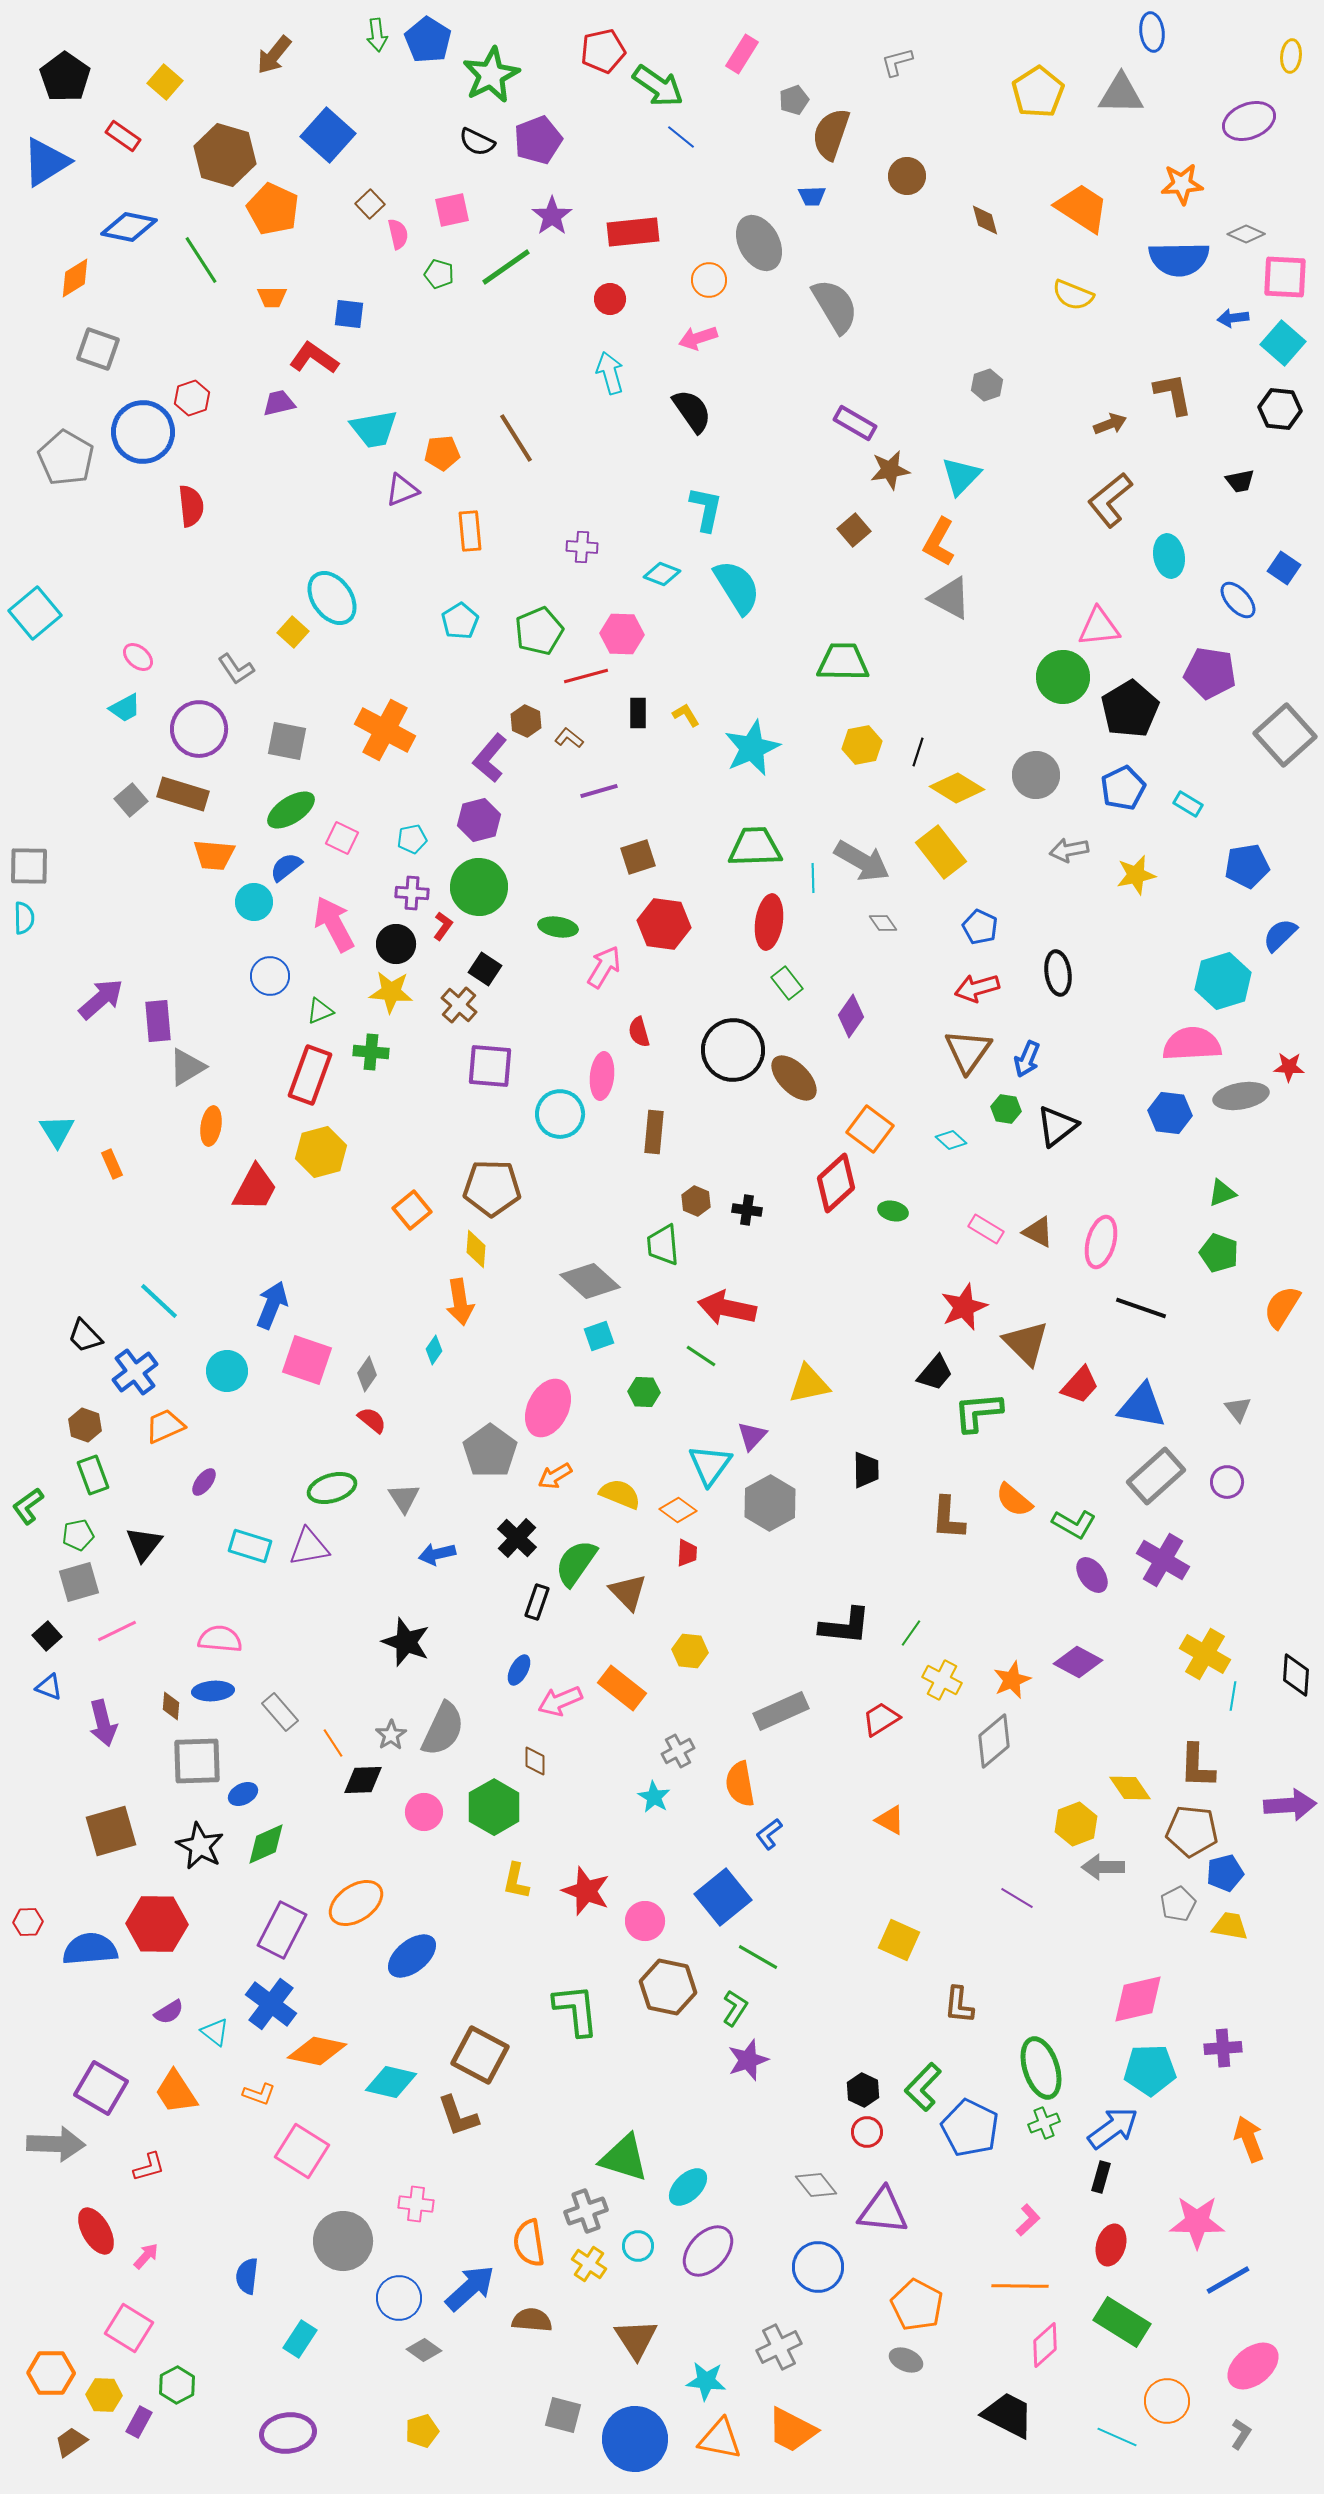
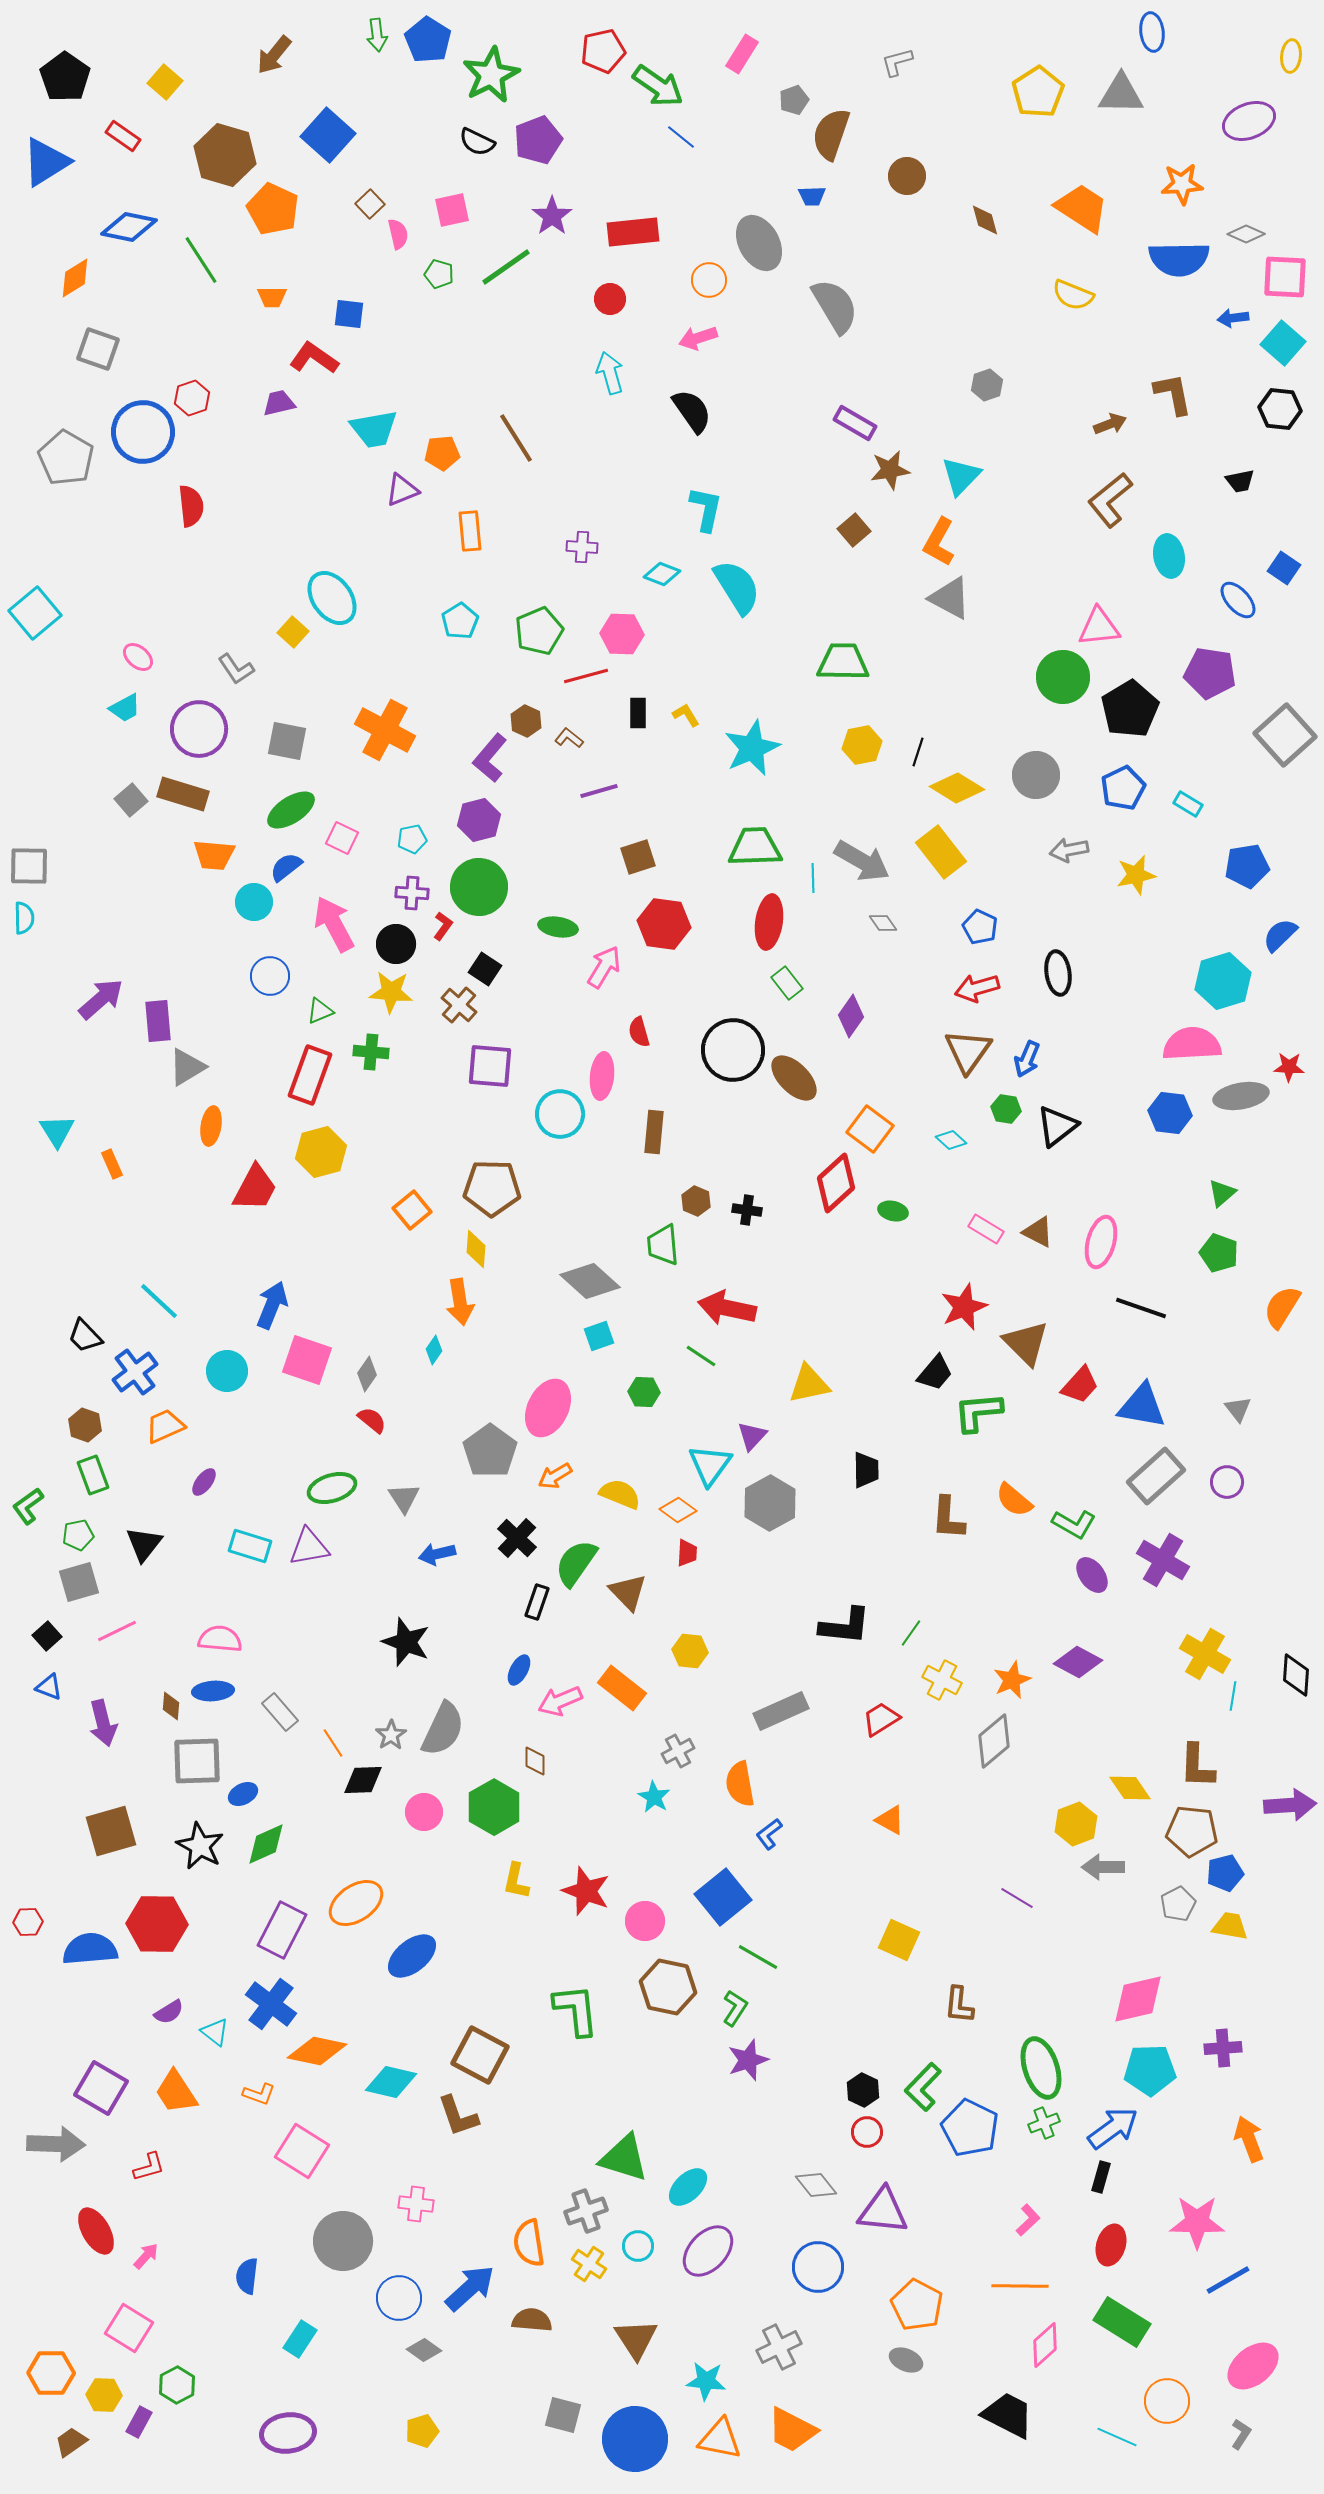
green triangle at (1222, 1193): rotated 20 degrees counterclockwise
